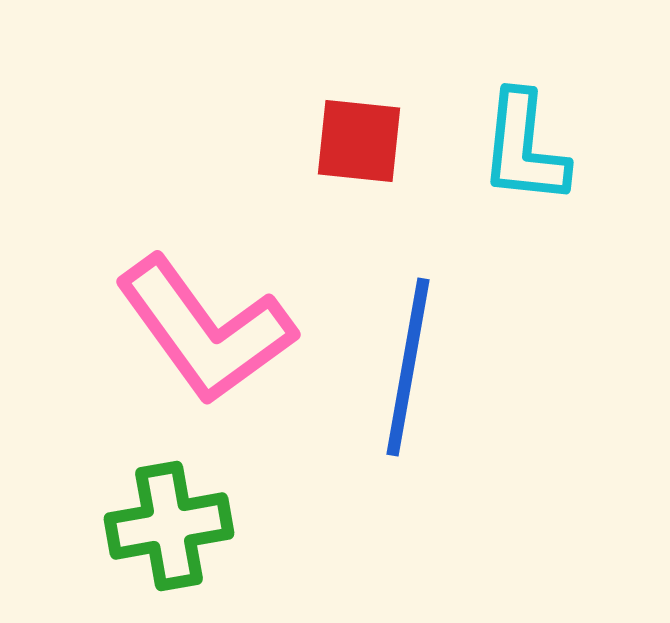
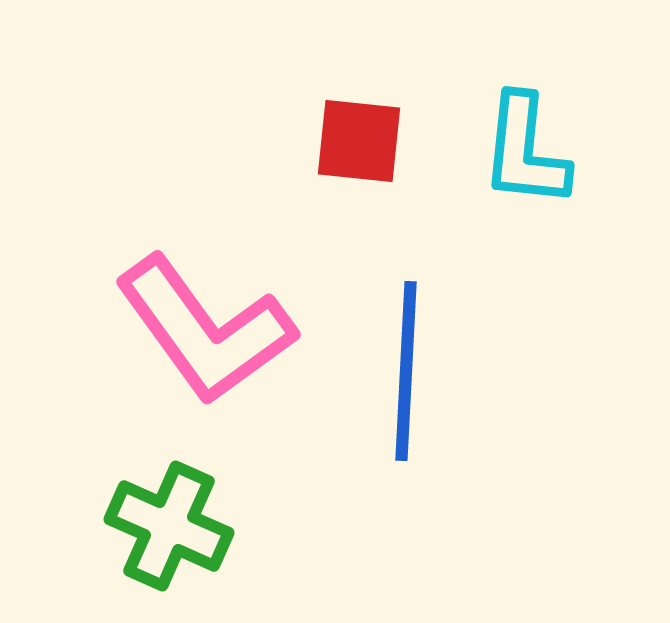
cyan L-shape: moved 1 px right, 3 px down
blue line: moved 2 px left, 4 px down; rotated 7 degrees counterclockwise
green cross: rotated 34 degrees clockwise
